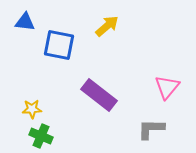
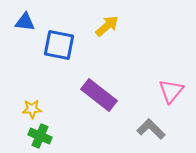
pink triangle: moved 4 px right, 4 px down
gray L-shape: rotated 44 degrees clockwise
green cross: moved 1 px left
